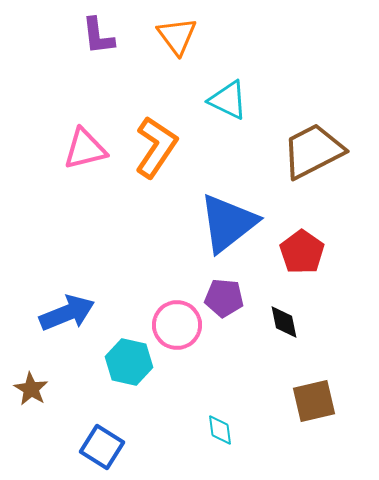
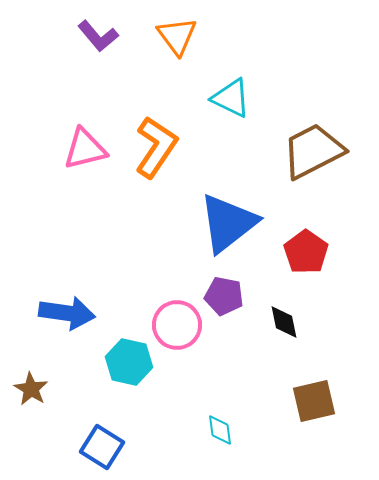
purple L-shape: rotated 33 degrees counterclockwise
cyan triangle: moved 3 px right, 2 px up
red pentagon: moved 4 px right
purple pentagon: moved 2 px up; rotated 6 degrees clockwise
blue arrow: rotated 30 degrees clockwise
